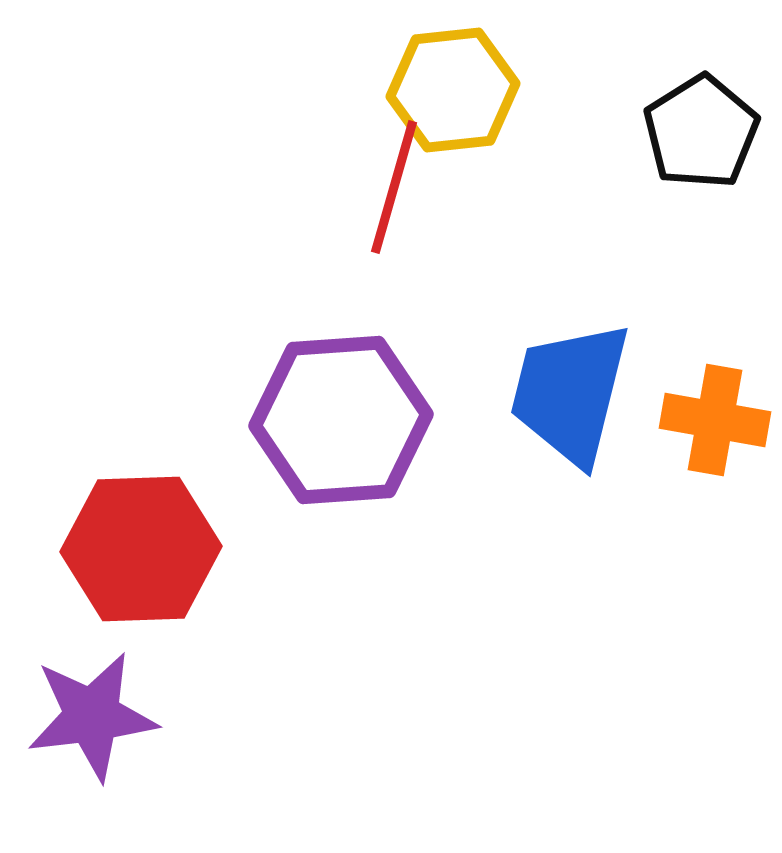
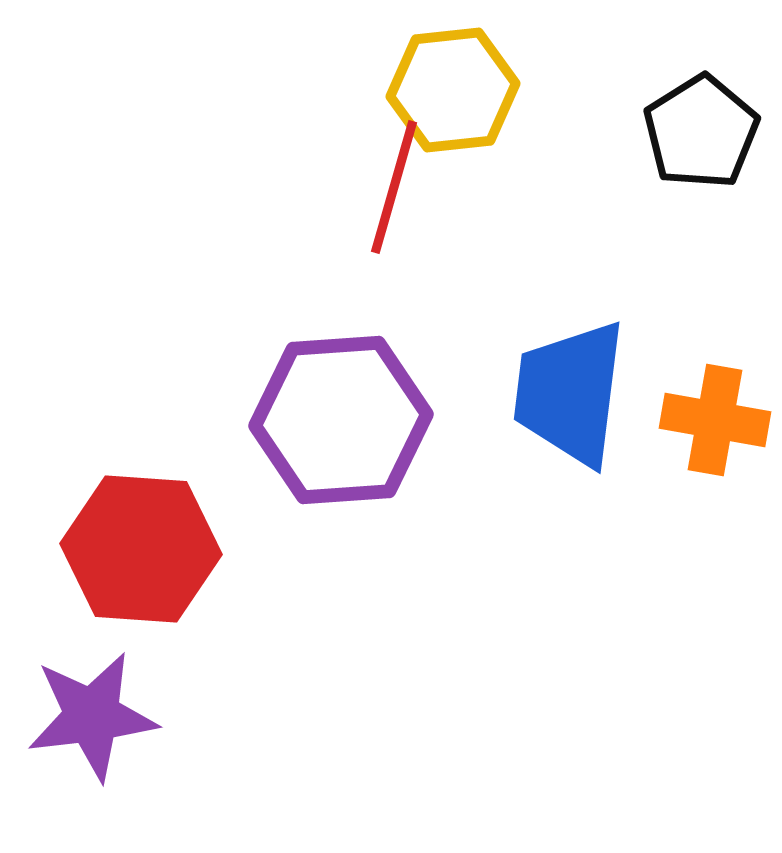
blue trapezoid: rotated 7 degrees counterclockwise
red hexagon: rotated 6 degrees clockwise
